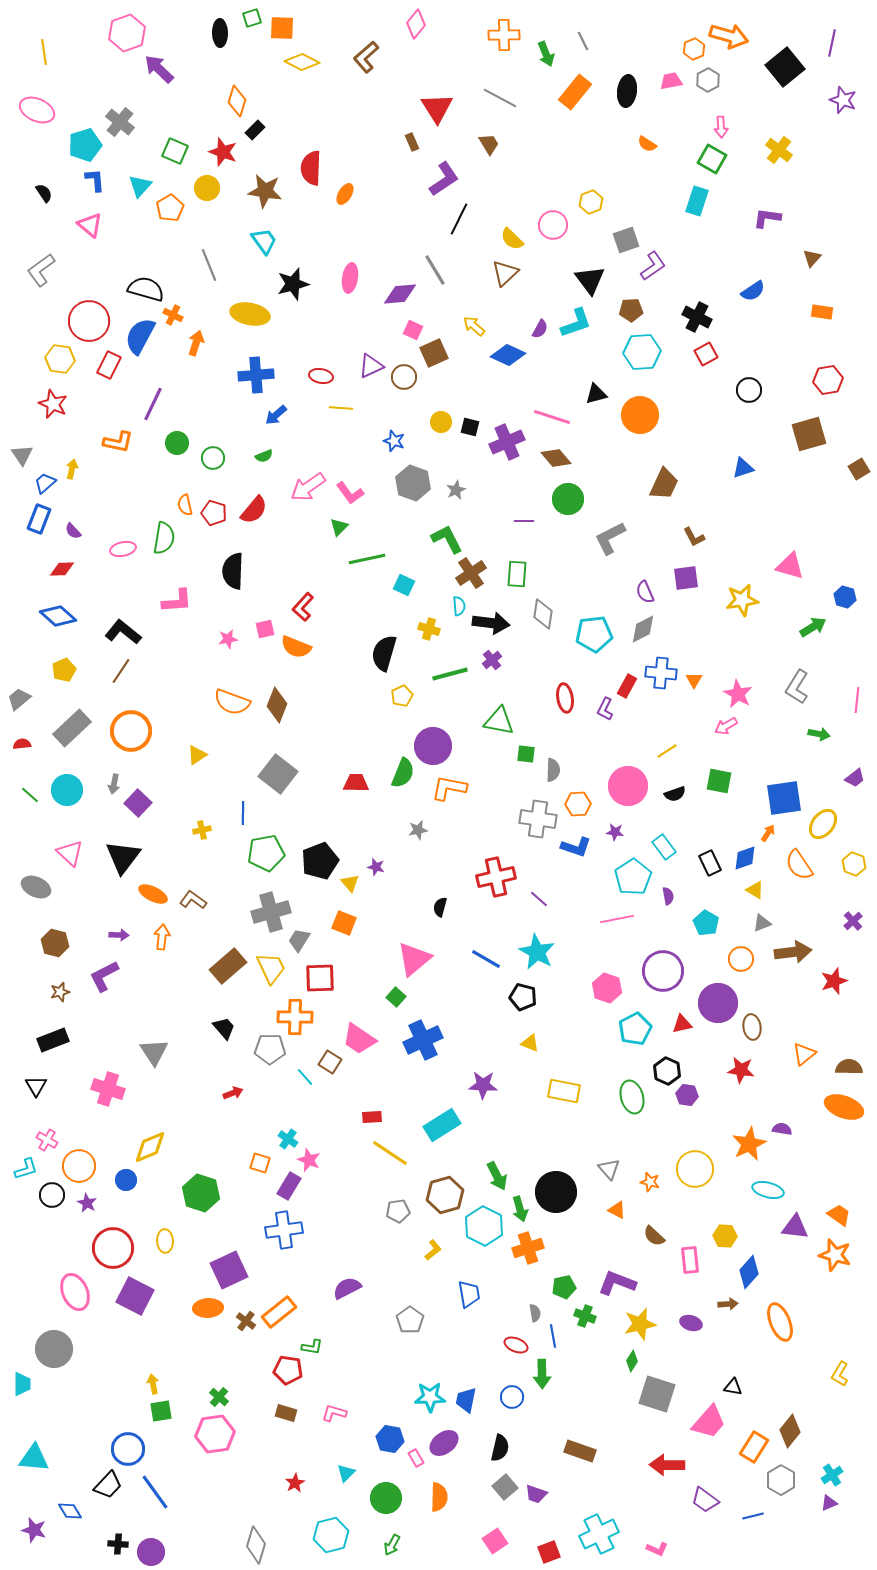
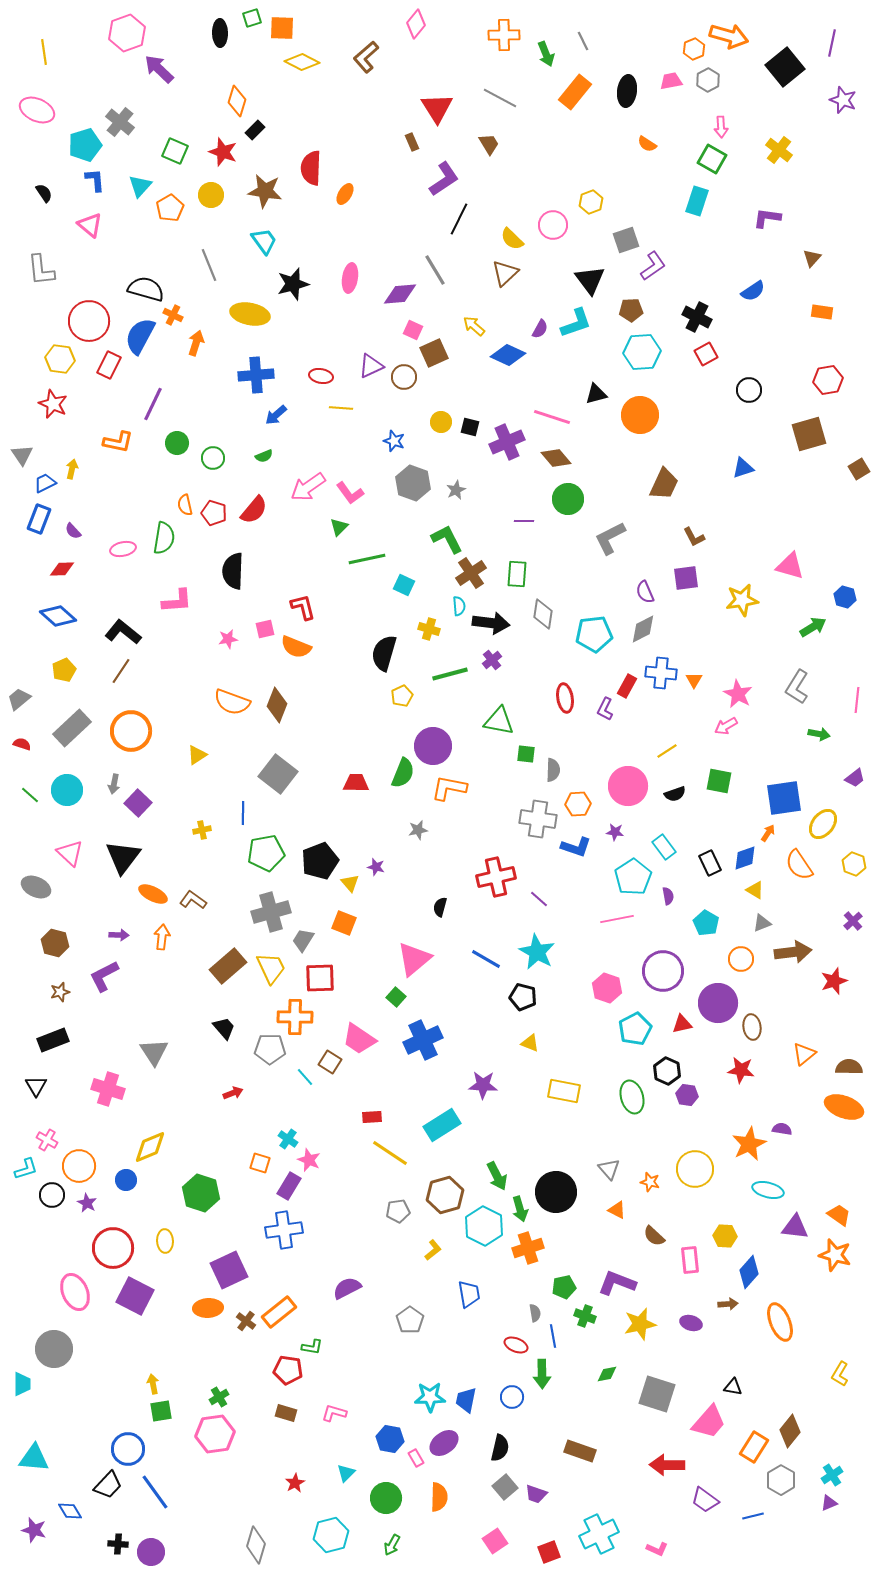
yellow circle at (207, 188): moved 4 px right, 7 px down
gray L-shape at (41, 270): rotated 60 degrees counterclockwise
blue trapezoid at (45, 483): rotated 15 degrees clockwise
red L-shape at (303, 607): rotated 124 degrees clockwise
red semicircle at (22, 744): rotated 24 degrees clockwise
gray trapezoid at (299, 940): moved 4 px right
green diamond at (632, 1361): moved 25 px left, 13 px down; rotated 45 degrees clockwise
green cross at (219, 1397): rotated 18 degrees clockwise
